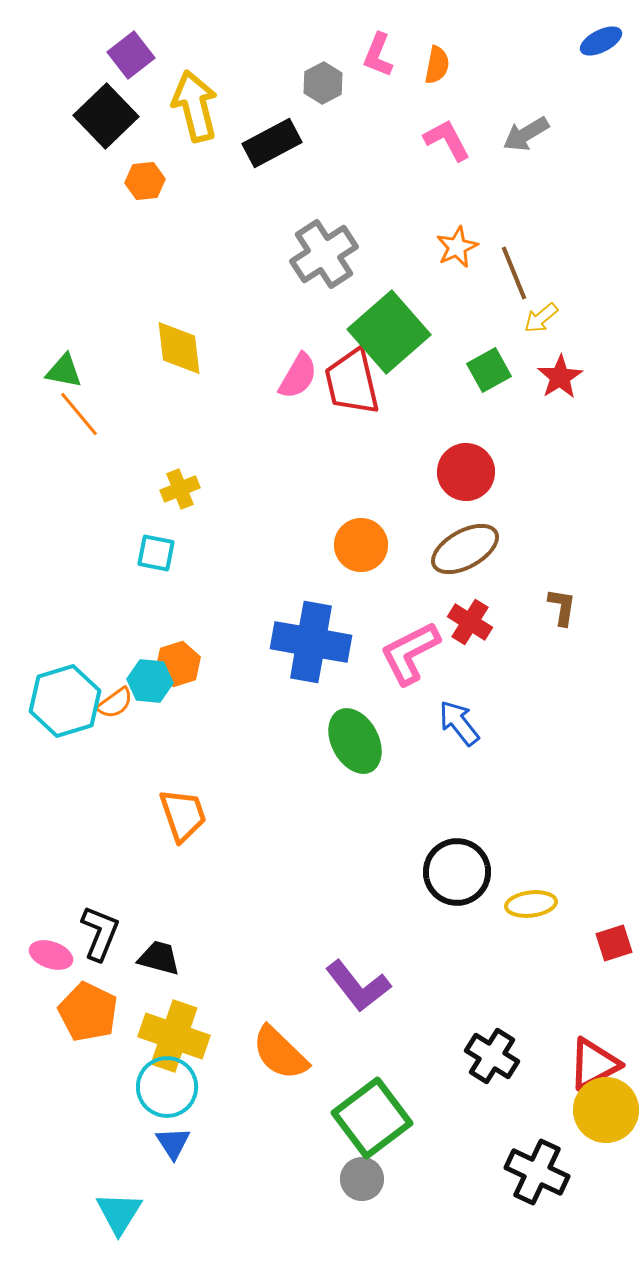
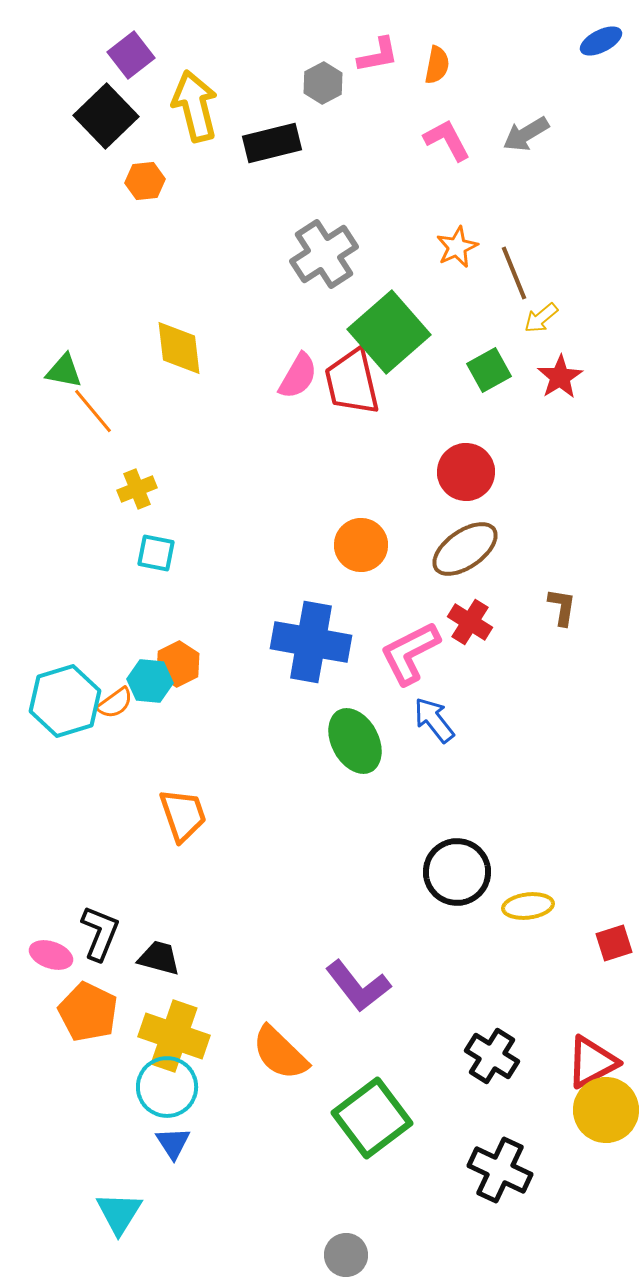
pink L-shape at (378, 55): rotated 123 degrees counterclockwise
black rectangle at (272, 143): rotated 14 degrees clockwise
orange line at (79, 414): moved 14 px right, 3 px up
yellow cross at (180, 489): moved 43 px left
brown ellipse at (465, 549): rotated 6 degrees counterclockwise
orange hexagon at (178, 664): rotated 9 degrees counterclockwise
blue arrow at (459, 723): moved 25 px left, 3 px up
yellow ellipse at (531, 904): moved 3 px left, 2 px down
red triangle at (594, 1064): moved 2 px left, 2 px up
black cross at (537, 1172): moved 37 px left, 2 px up
gray circle at (362, 1179): moved 16 px left, 76 px down
